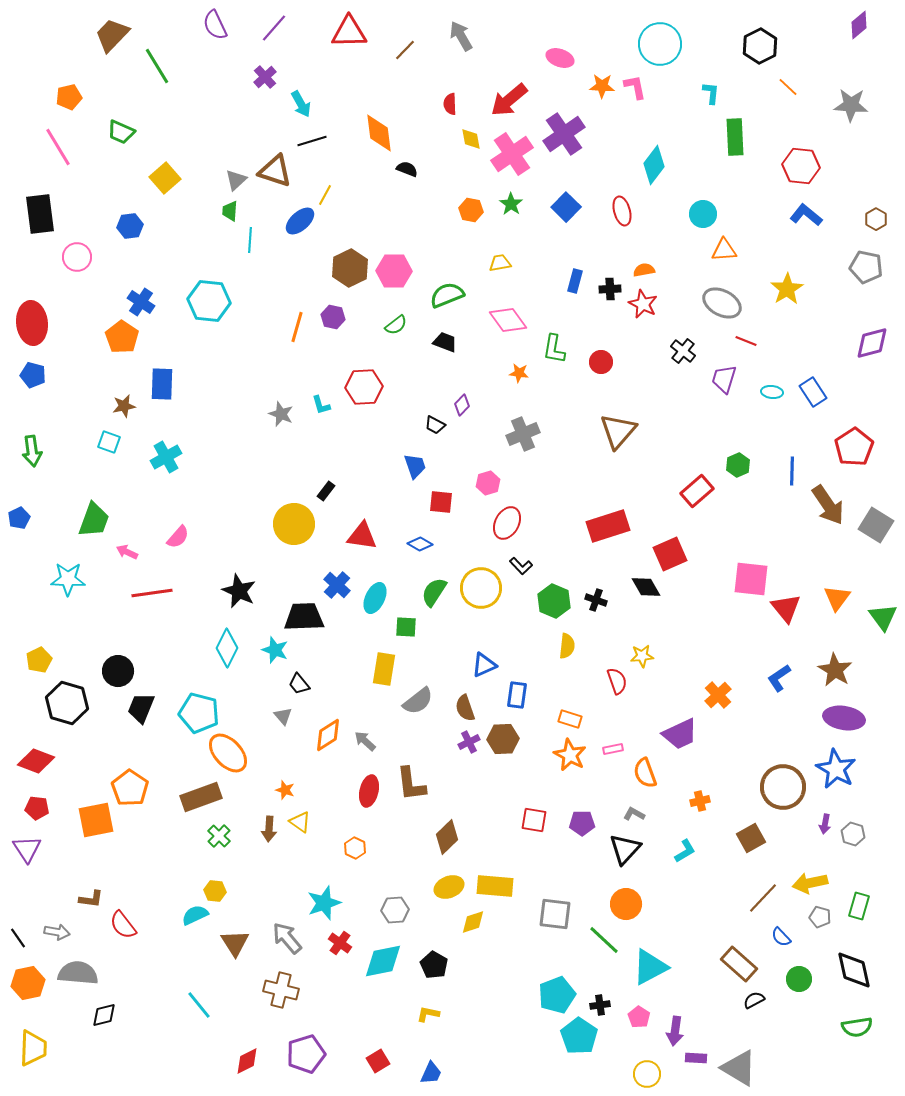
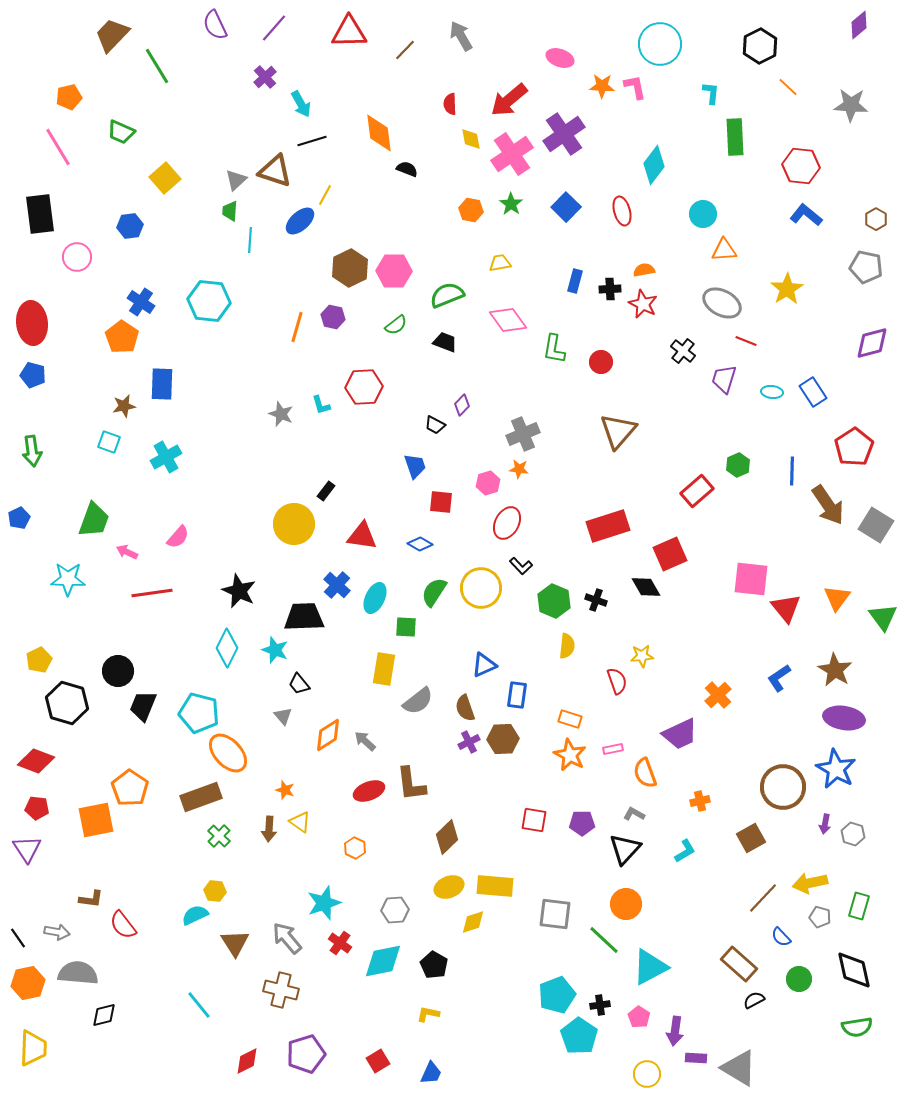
orange star at (519, 373): moved 96 px down
black trapezoid at (141, 708): moved 2 px right, 2 px up
red ellipse at (369, 791): rotated 56 degrees clockwise
